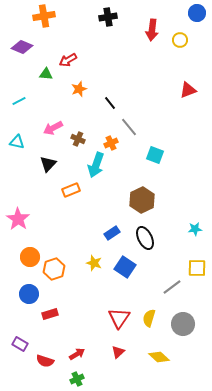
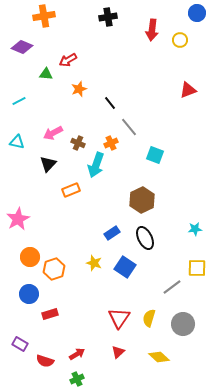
pink arrow at (53, 128): moved 5 px down
brown cross at (78, 139): moved 4 px down
pink star at (18, 219): rotated 10 degrees clockwise
